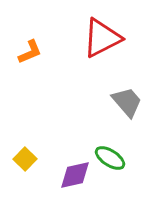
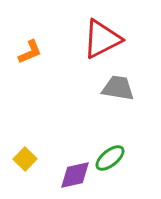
red triangle: moved 1 px down
gray trapezoid: moved 9 px left, 14 px up; rotated 40 degrees counterclockwise
green ellipse: rotated 72 degrees counterclockwise
